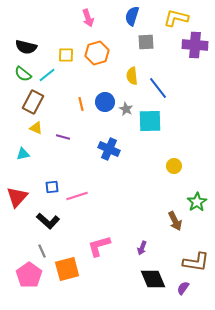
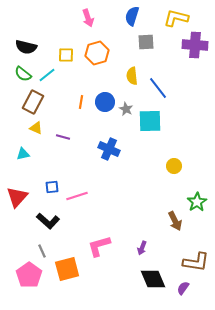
orange line: moved 2 px up; rotated 24 degrees clockwise
